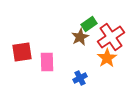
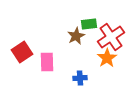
green rectangle: rotated 28 degrees clockwise
brown star: moved 4 px left, 1 px up
red square: rotated 25 degrees counterclockwise
blue cross: rotated 24 degrees clockwise
